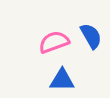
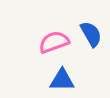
blue semicircle: moved 2 px up
